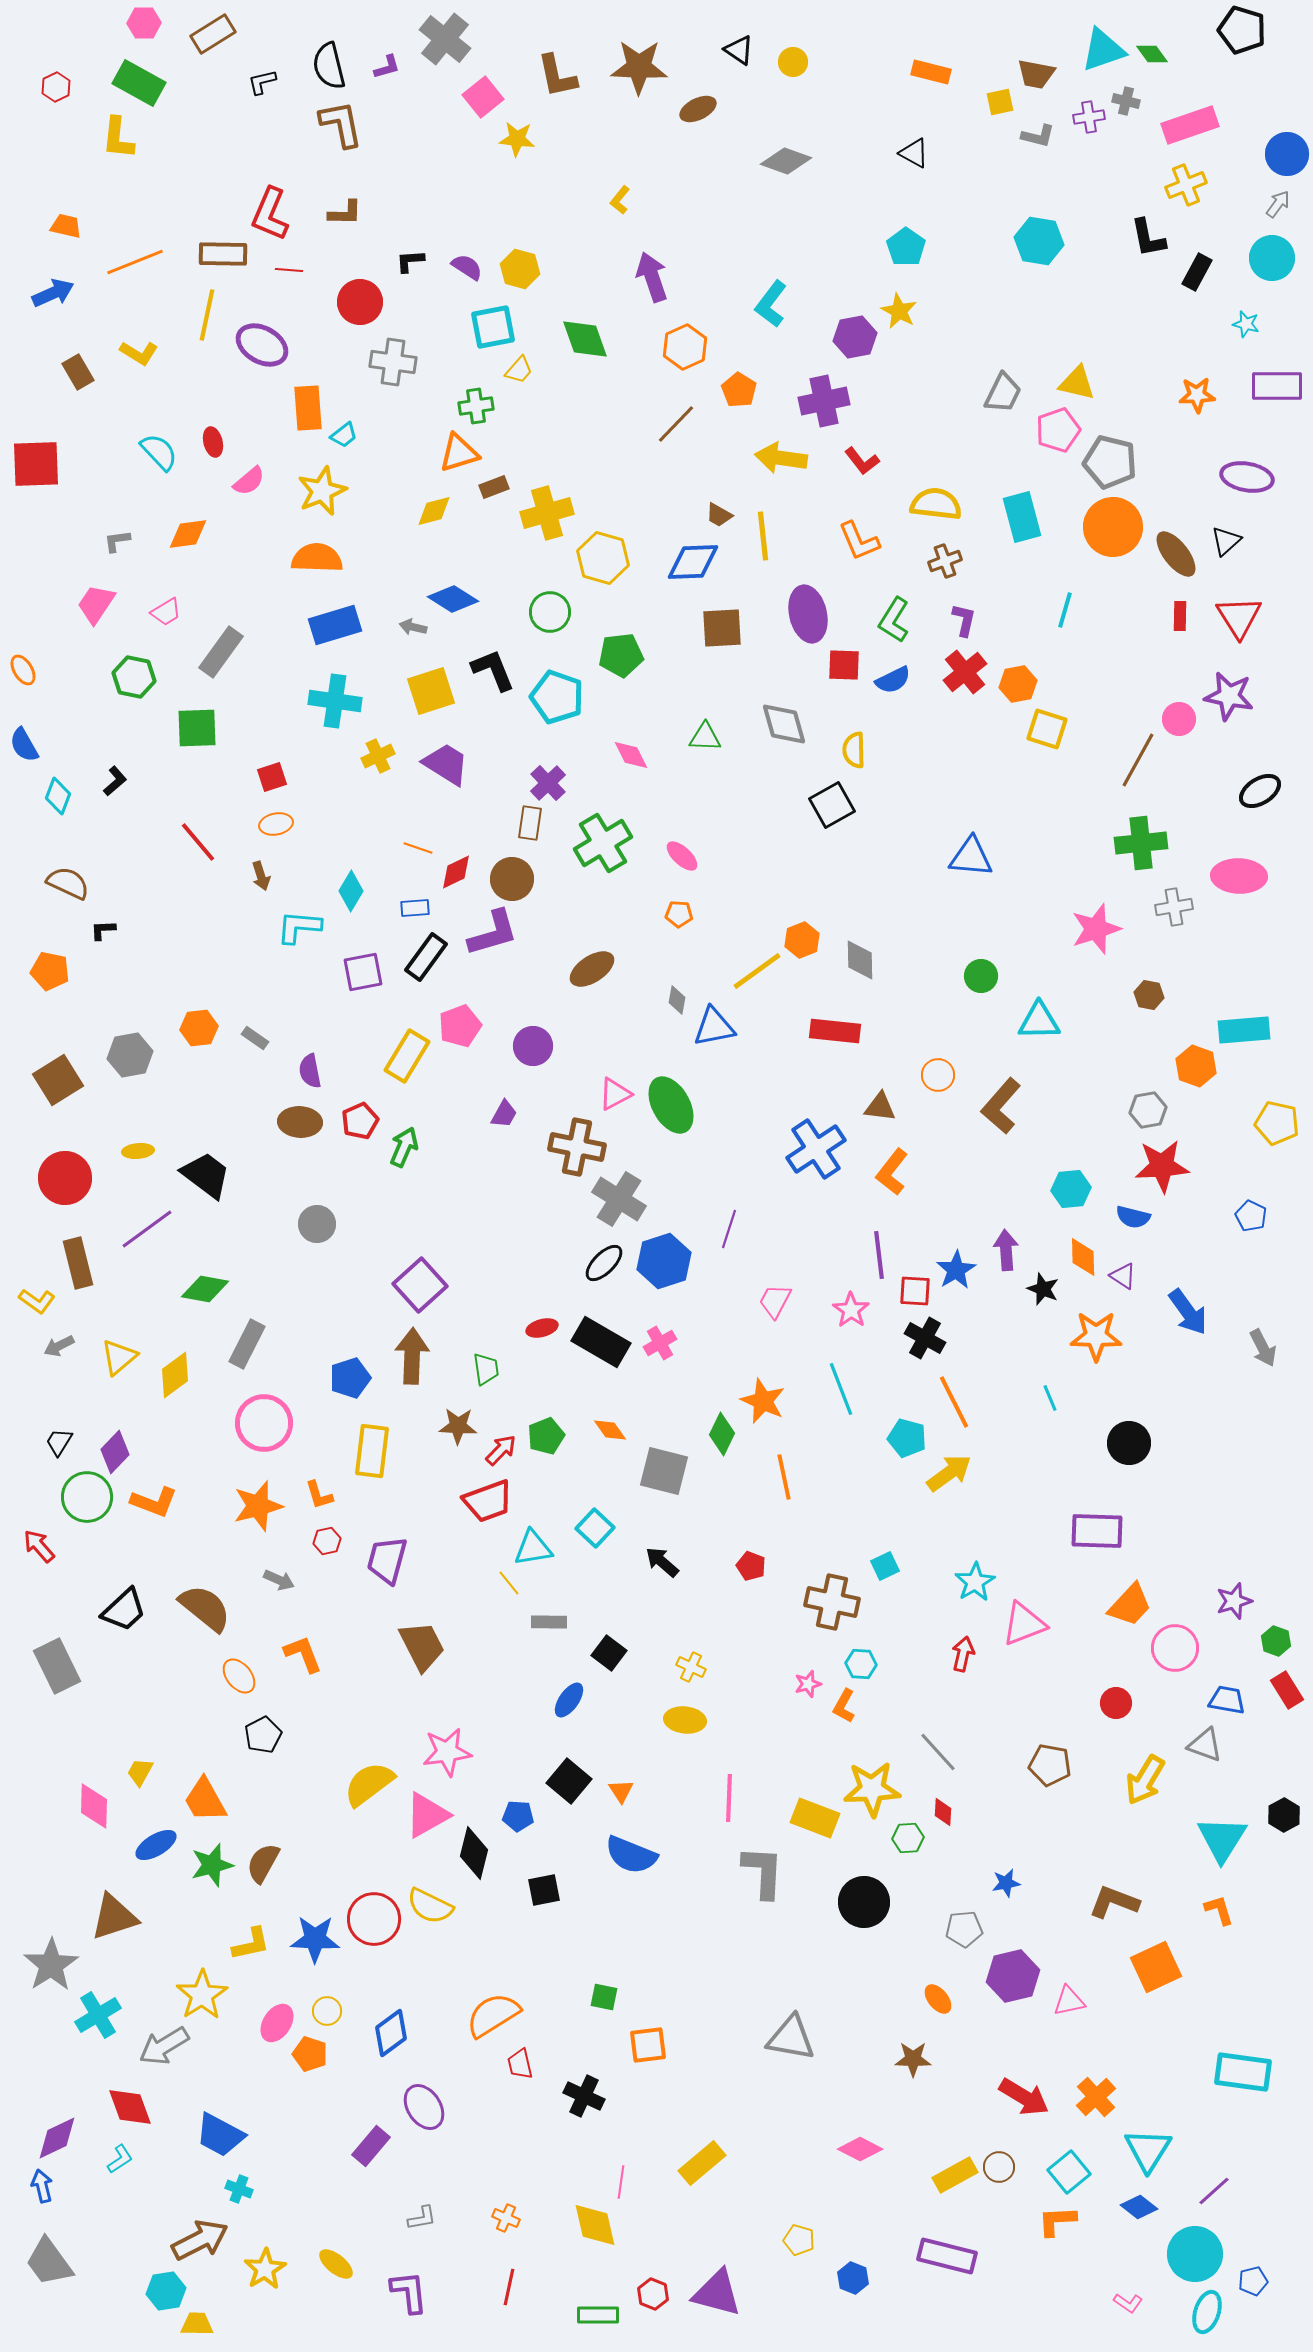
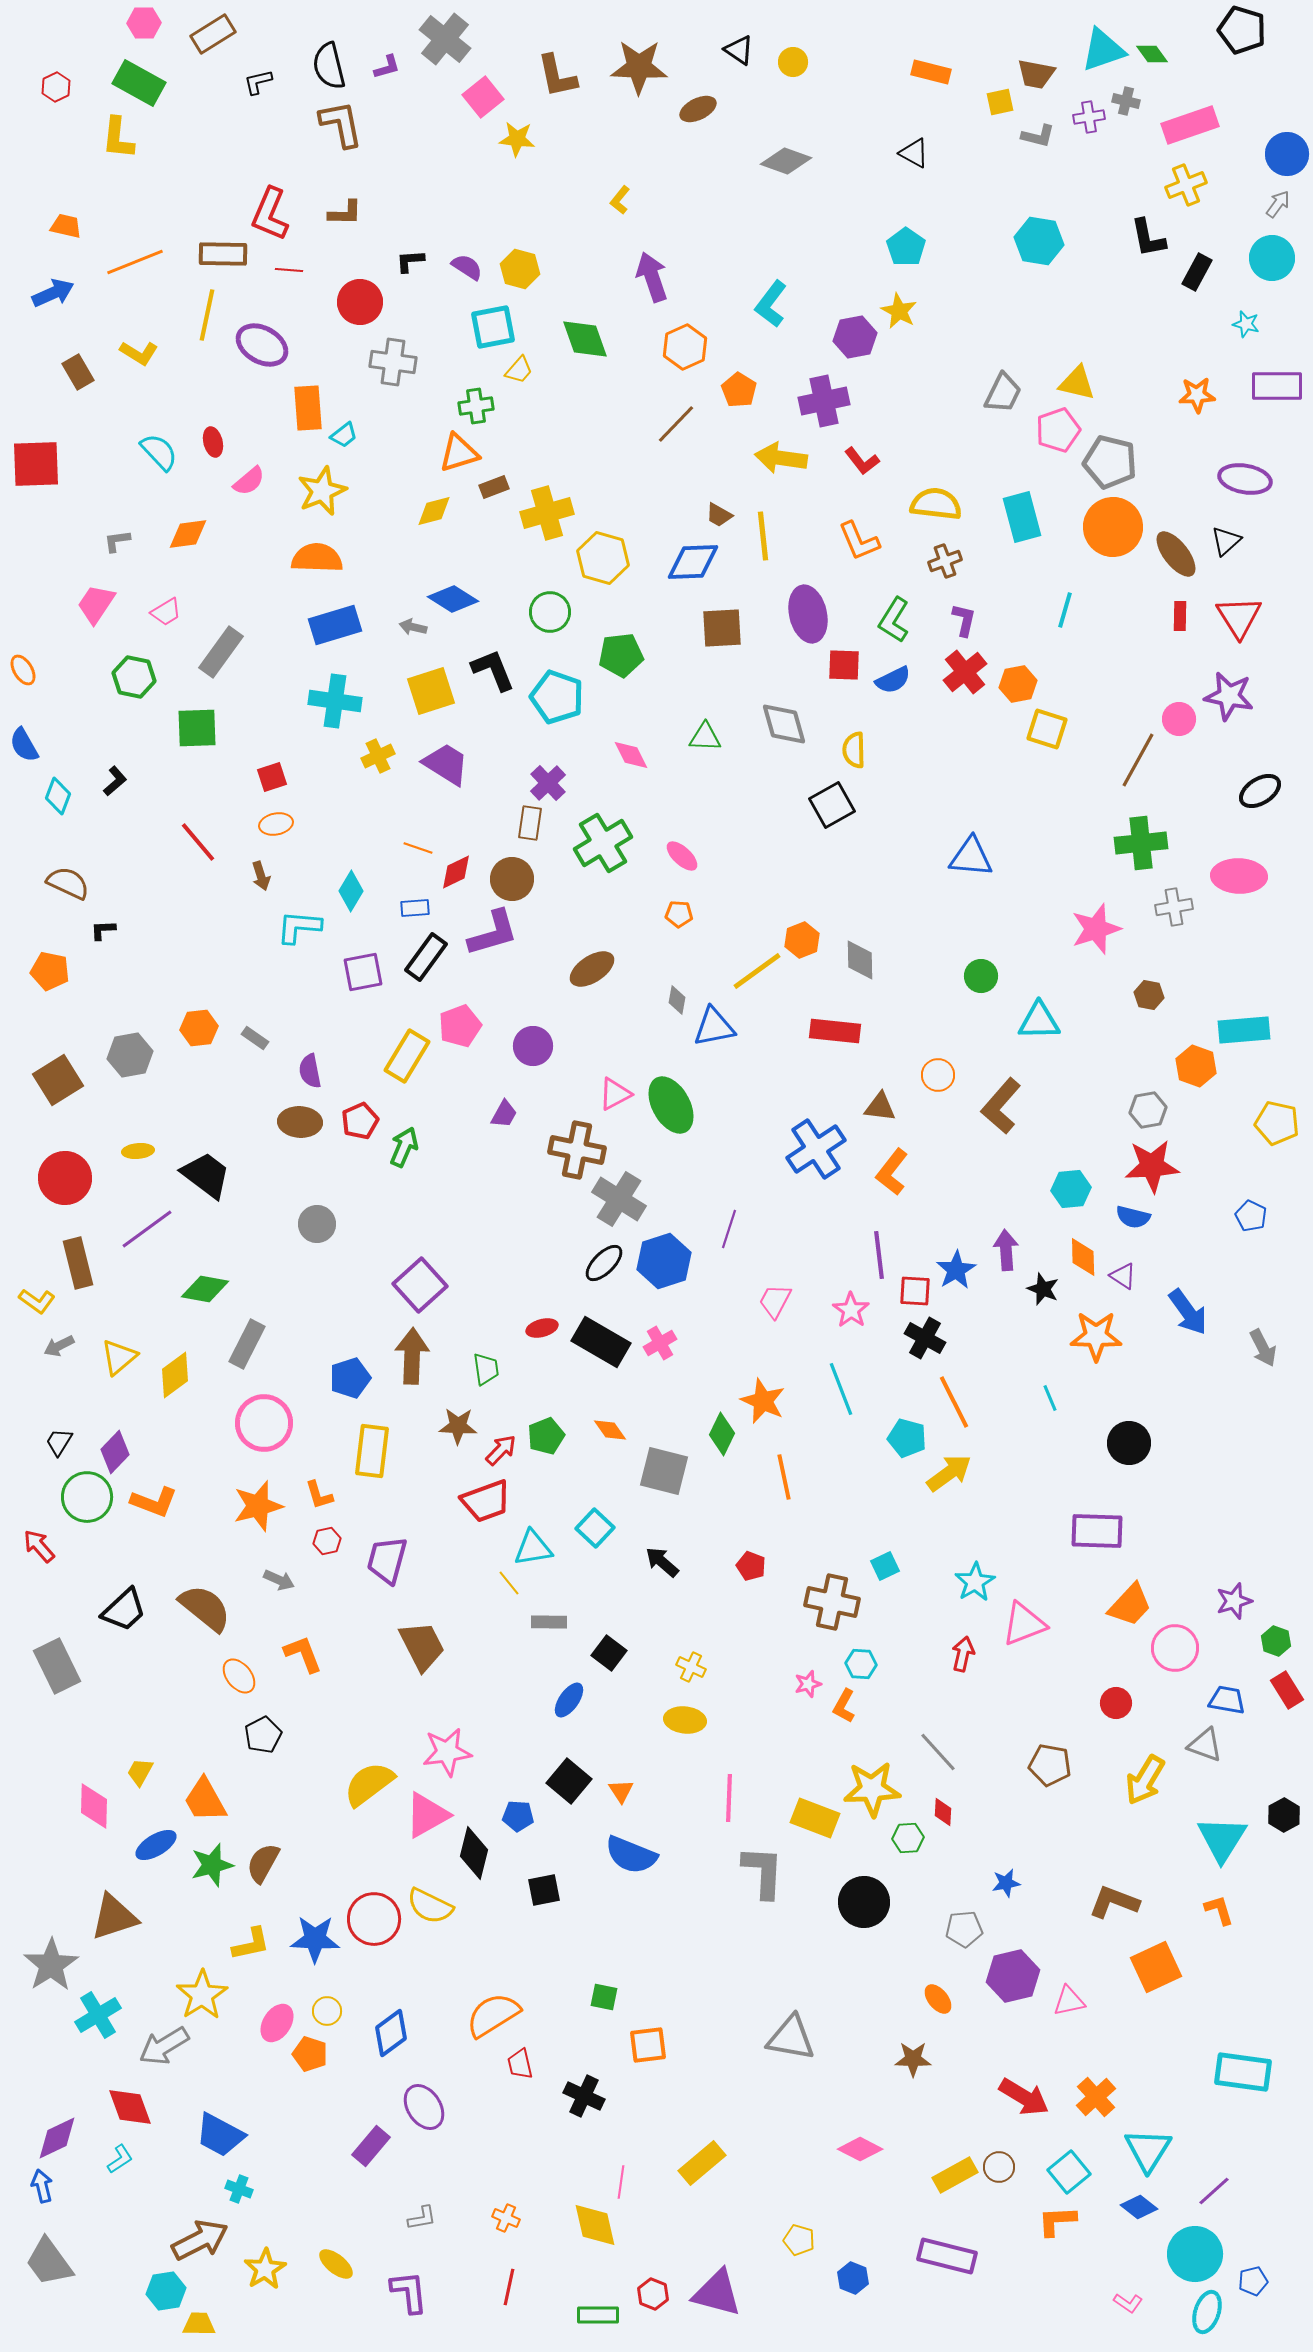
black L-shape at (262, 82): moved 4 px left
purple ellipse at (1247, 477): moved 2 px left, 2 px down
brown cross at (577, 1147): moved 3 px down
red star at (1162, 1166): moved 10 px left
red trapezoid at (488, 1501): moved 2 px left
yellow trapezoid at (197, 2324): moved 2 px right
